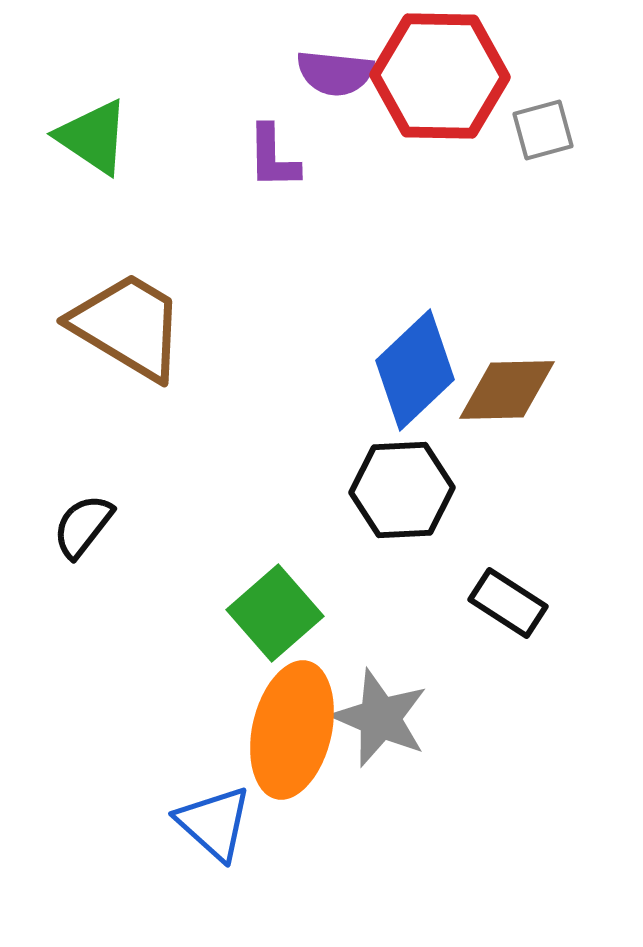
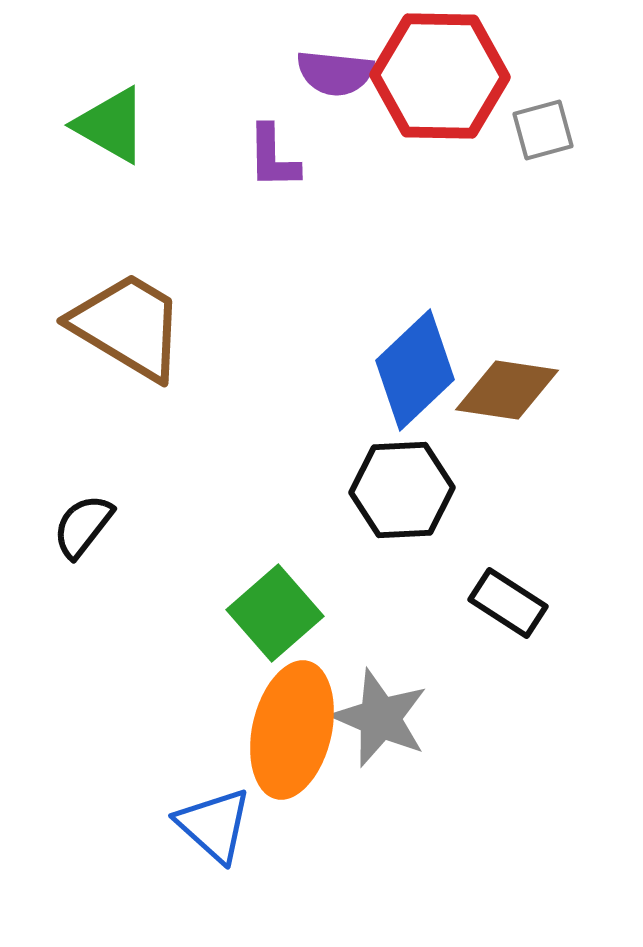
green triangle: moved 18 px right, 12 px up; rotated 4 degrees counterclockwise
brown diamond: rotated 10 degrees clockwise
blue triangle: moved 2 px down
